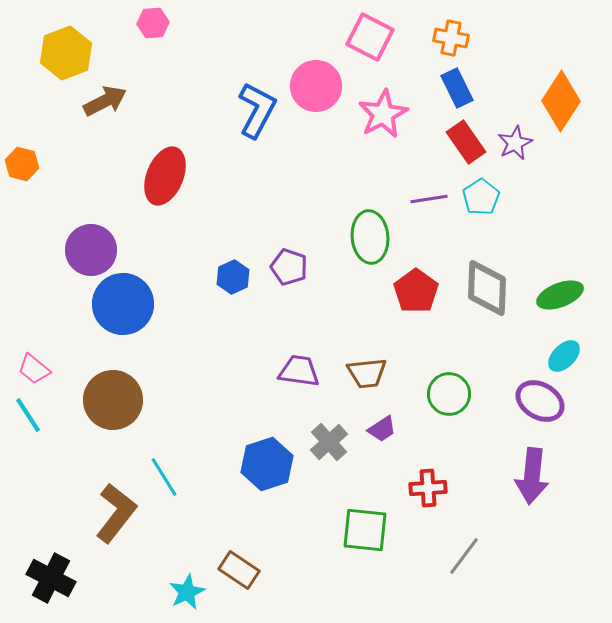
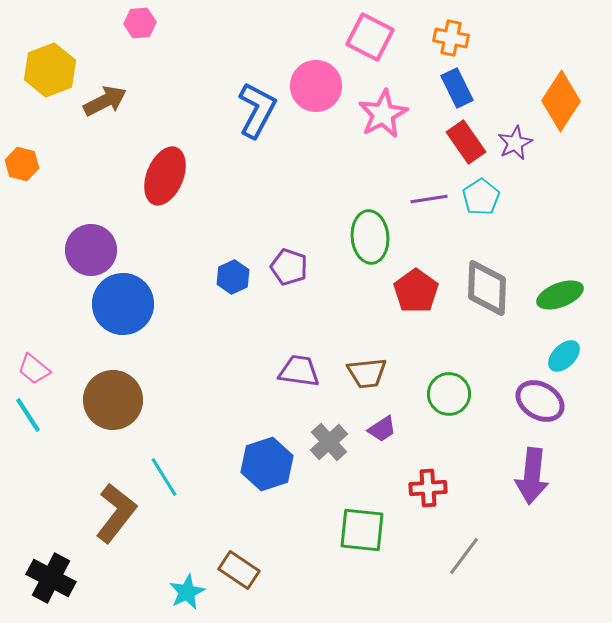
pink hexagon at (153, 23): moved 13 px left
yellow hexagon at (66, 53): moved 16 px left, 17 px down
green square at (365, 530): moved 3 px left
